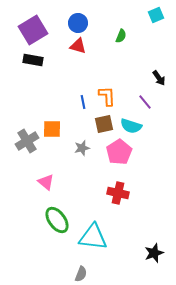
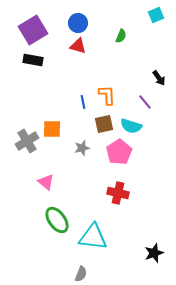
orange L-shape: moved 1 px up
